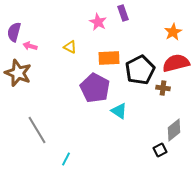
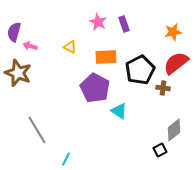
purple rectangle: moved 1 px right, 11 px down
orange star: rotated 18 degrees clockwise
orange rectangle: moved 3 px left, 1 px up
red semicircle: rotated 24 degrees counterclockwise
